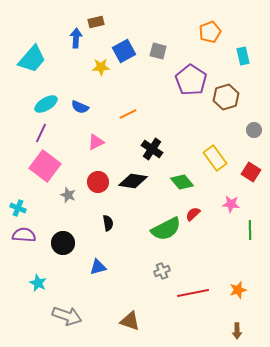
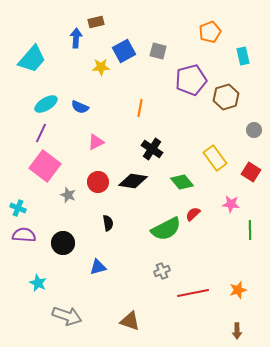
purple pentagon: rotated 24 degrees clockwise
orange line: moved 12 px right, 6 px up; rotated 54 degrees counterclockwise
